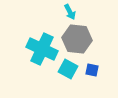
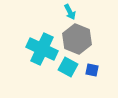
gray hexagon: rotated 16 degrees clockwise
cyan square: moved 2 px up
